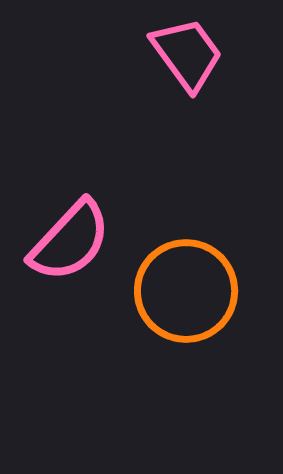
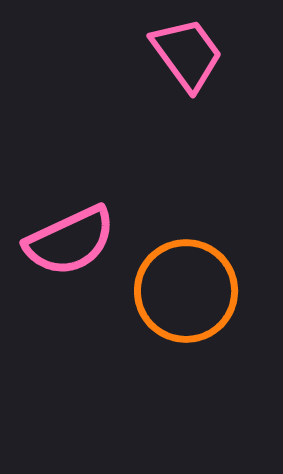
pink semicircle: rotated 22 degrees clockwise
